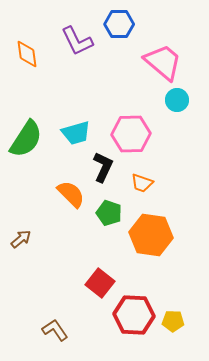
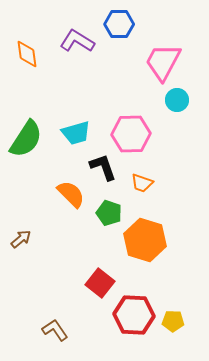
purple L-shape: rotated 148 degrees clockwise
pink trapezoid: rotated 102 degrees counterclockwise
black L-shape: rotated 44 degrees counterclockwise
orange hexagon: moved 6 px left, 5 px down; rotated 9 degrees clockwise
